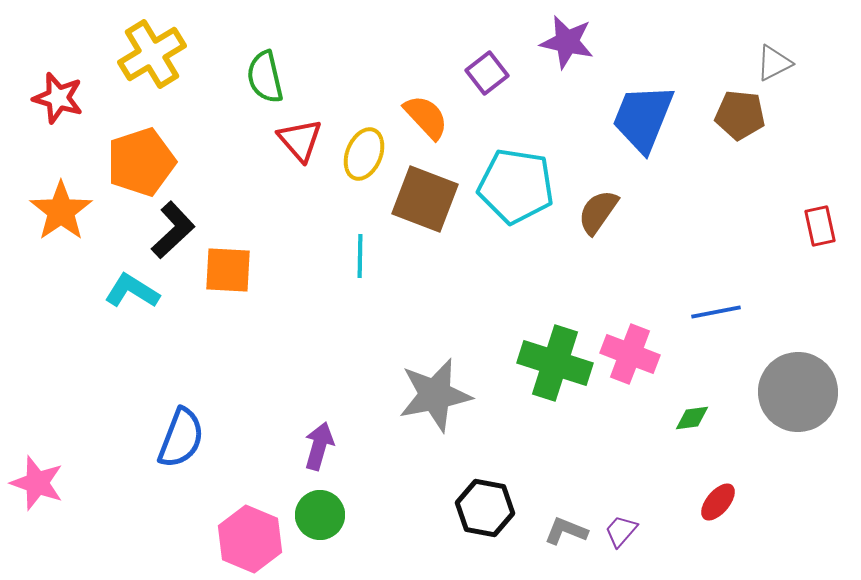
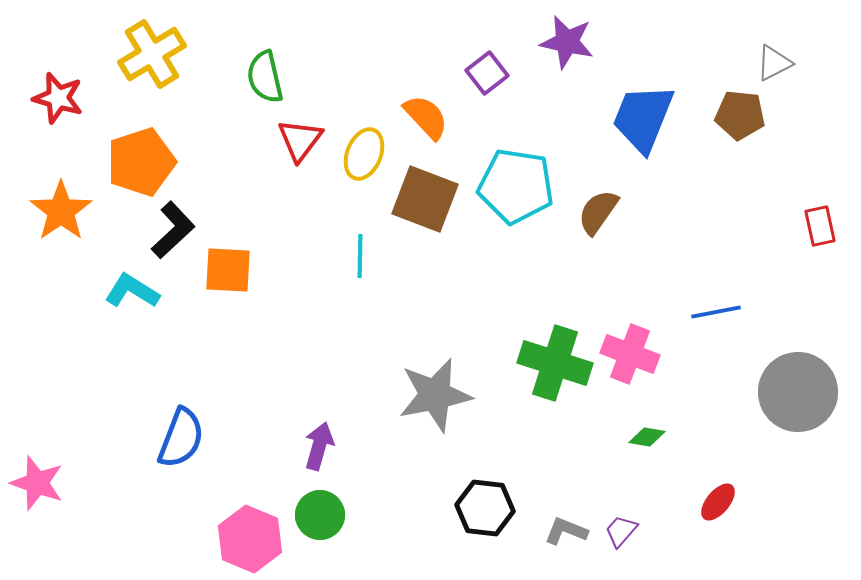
red triangle: rotated 18 degrees clockwise
green diamond: moved 45 px left, 19 px down; rotated 18 degrees clockwise
black hexagon: rotated 4 degrees counterclockwise
